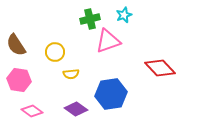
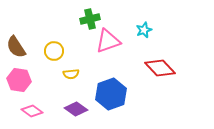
cyan star: moved 20 px right, 15 px down
brown semicircle: moved 2 px down
yellow circle: moved 1 px left, 1 px up
blue hexagon: rotated 12 degrees counterclockwise
